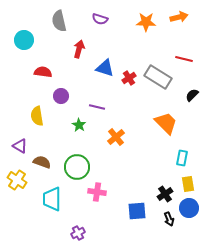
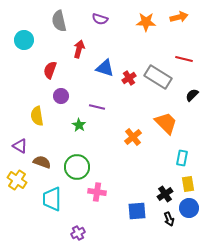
red semicircle: moved 7 px right, 2 px up; rotated 78 degrees counterclockwise
orange cross: moved 17 px right
